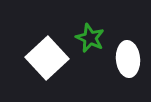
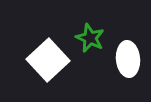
white square: moved 1 px right, 2 px down
